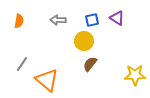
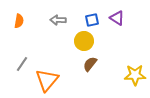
orange triangle: rotated 30 degrees clockwise
